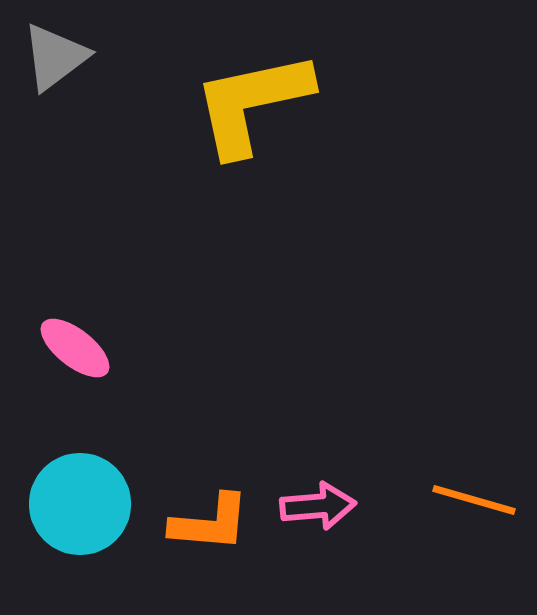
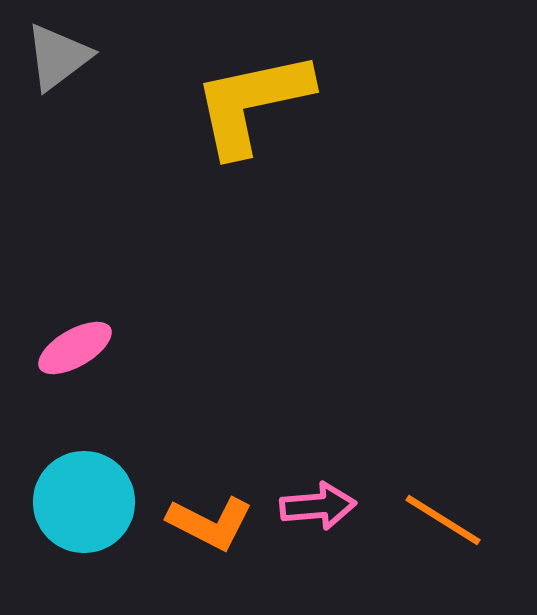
gray triangle: moved 3 px right
pink ellipse: rotated 68 degrees counterclockwise
orange line: moved 31 px left, 20 px down; rotated 16 degrees clockwise
cyan circle: moved 4 px right, 2 px up
orange L-shape: rotated 22 degrees clockwise
